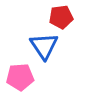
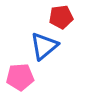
blue triangle: rotated 24 degrees clockwise
